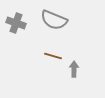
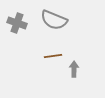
gray cross: moved 1 px right
brown line: rotated 24 degrees counterclockwise
